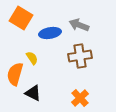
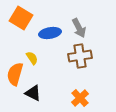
gray arrow: moved 3 px down; rotated 138 degrees counterclockwise
